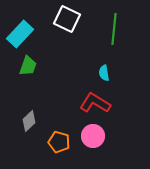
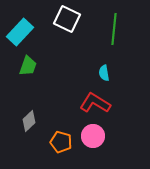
cyan rectangle: moved 2 px up
orange pentagon: moved 2 px right
